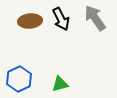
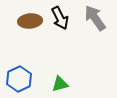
black arrow: moved 1 px left, 1 px up
